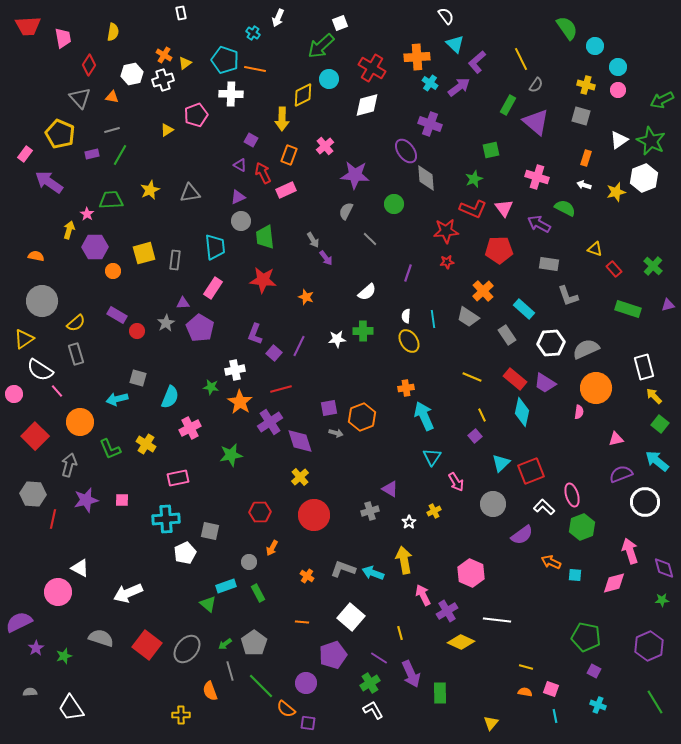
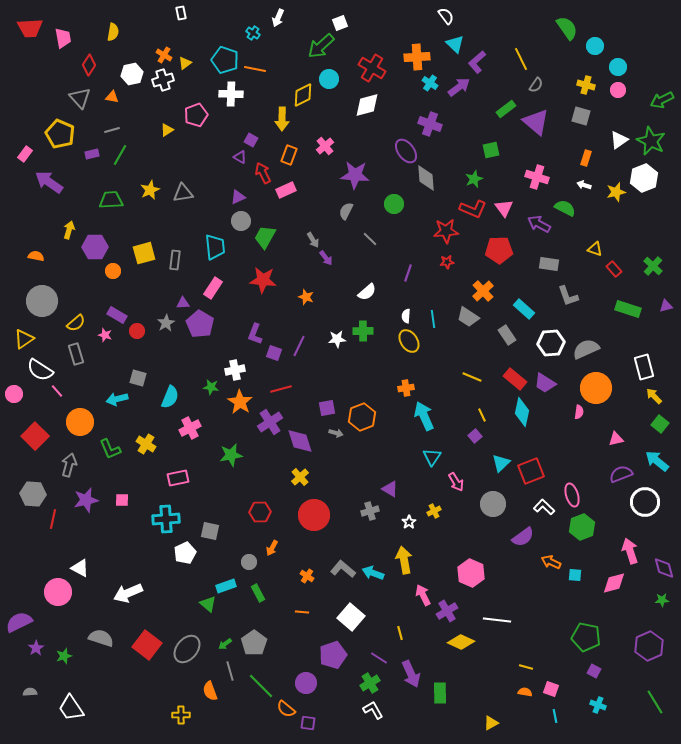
red trapezoid at (28, 26): moved 2 px right, 2 px down
green rectangle at (508, 105): moved 2 px left, 4 px down; rotated 24 degrees clockwise
purple triangle at (240, 165): moved 8 px up
gray triangle at (190, 193): moved 7 px left
pink star at (87, 214): moved 18 px right, 121 px down; rotated 16 degrees counterclockwise
green trapezoid at (265, 237): rotated 35 degrees clockwise
purple triangle at (668, 305): moved 2 px left, 1 px down
purple pentagon at (200, 328): moved 4 px up
purple square at (274, 353): rotated 21 degrees counterclockwise
purple square at (329, 408): moved 2 px left
purple semicircle at (522, 535): moved 1 px right, 2 px down
gray L-shape at (343, 569): rotated 20 degrees clockwise
orange line at (302, 622): moved 10 px up
yellow triangle at (491, 723): rotated 21 degrees clockwise
